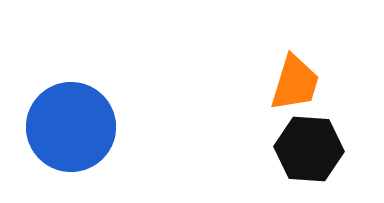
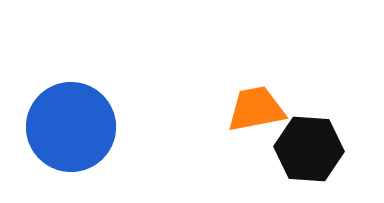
orange trapezoid: moved 39 px left, 26 px down; rotated 118 degrees counterclockwise
